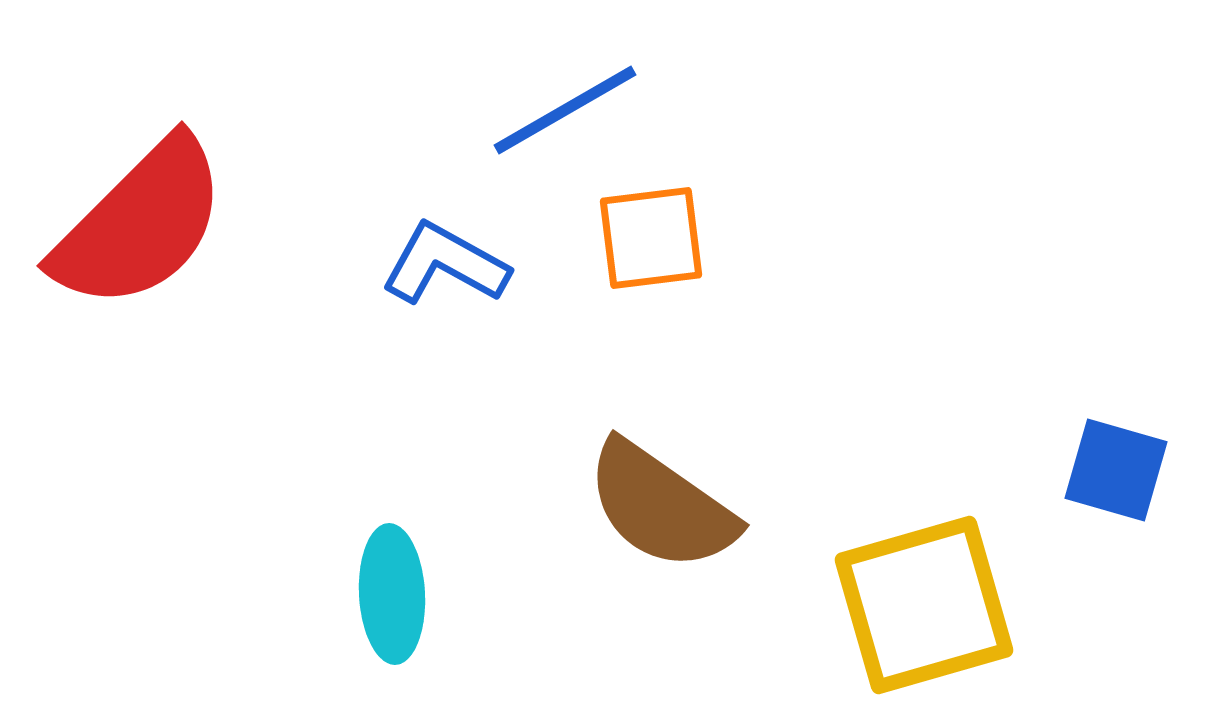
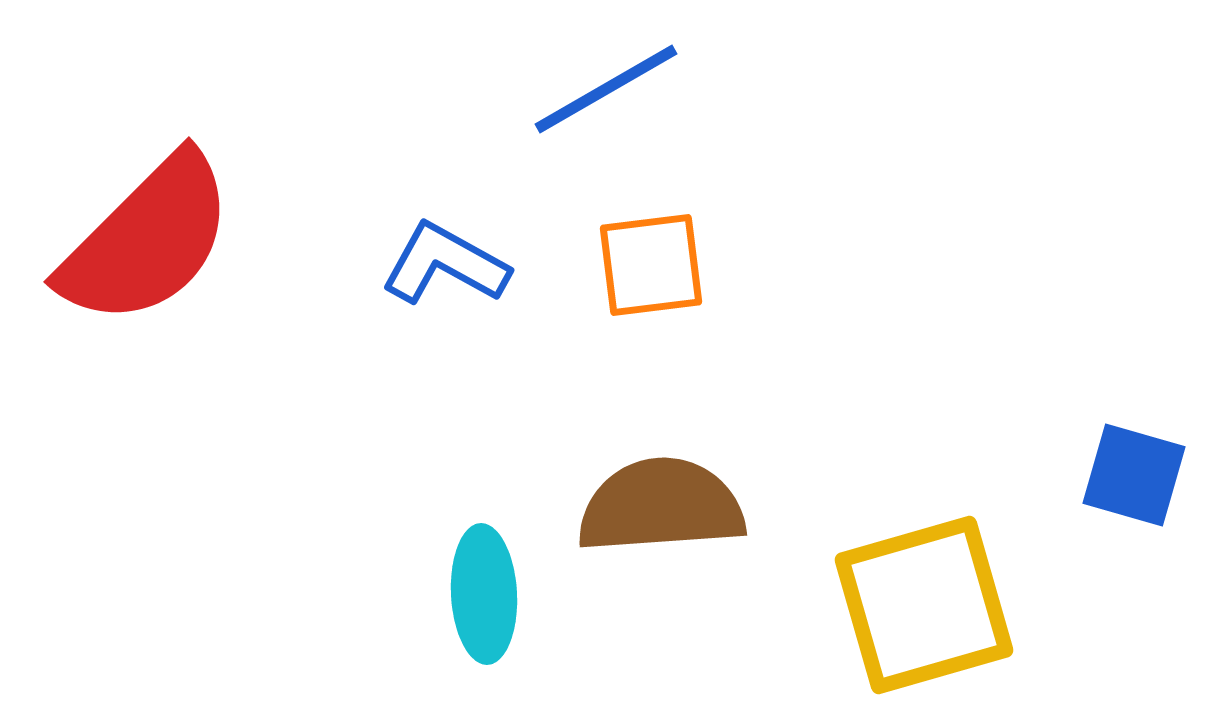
blue line: moved 41 px right, 21 px up
red semicircle: moved 7 px right, 16 px down
orange square: moved 27 px down
blue square: moved 18 px right, 5 px down
brown semicircle: rotated 141 degrees clockwise
cyan ellipse: moved 92 px right
